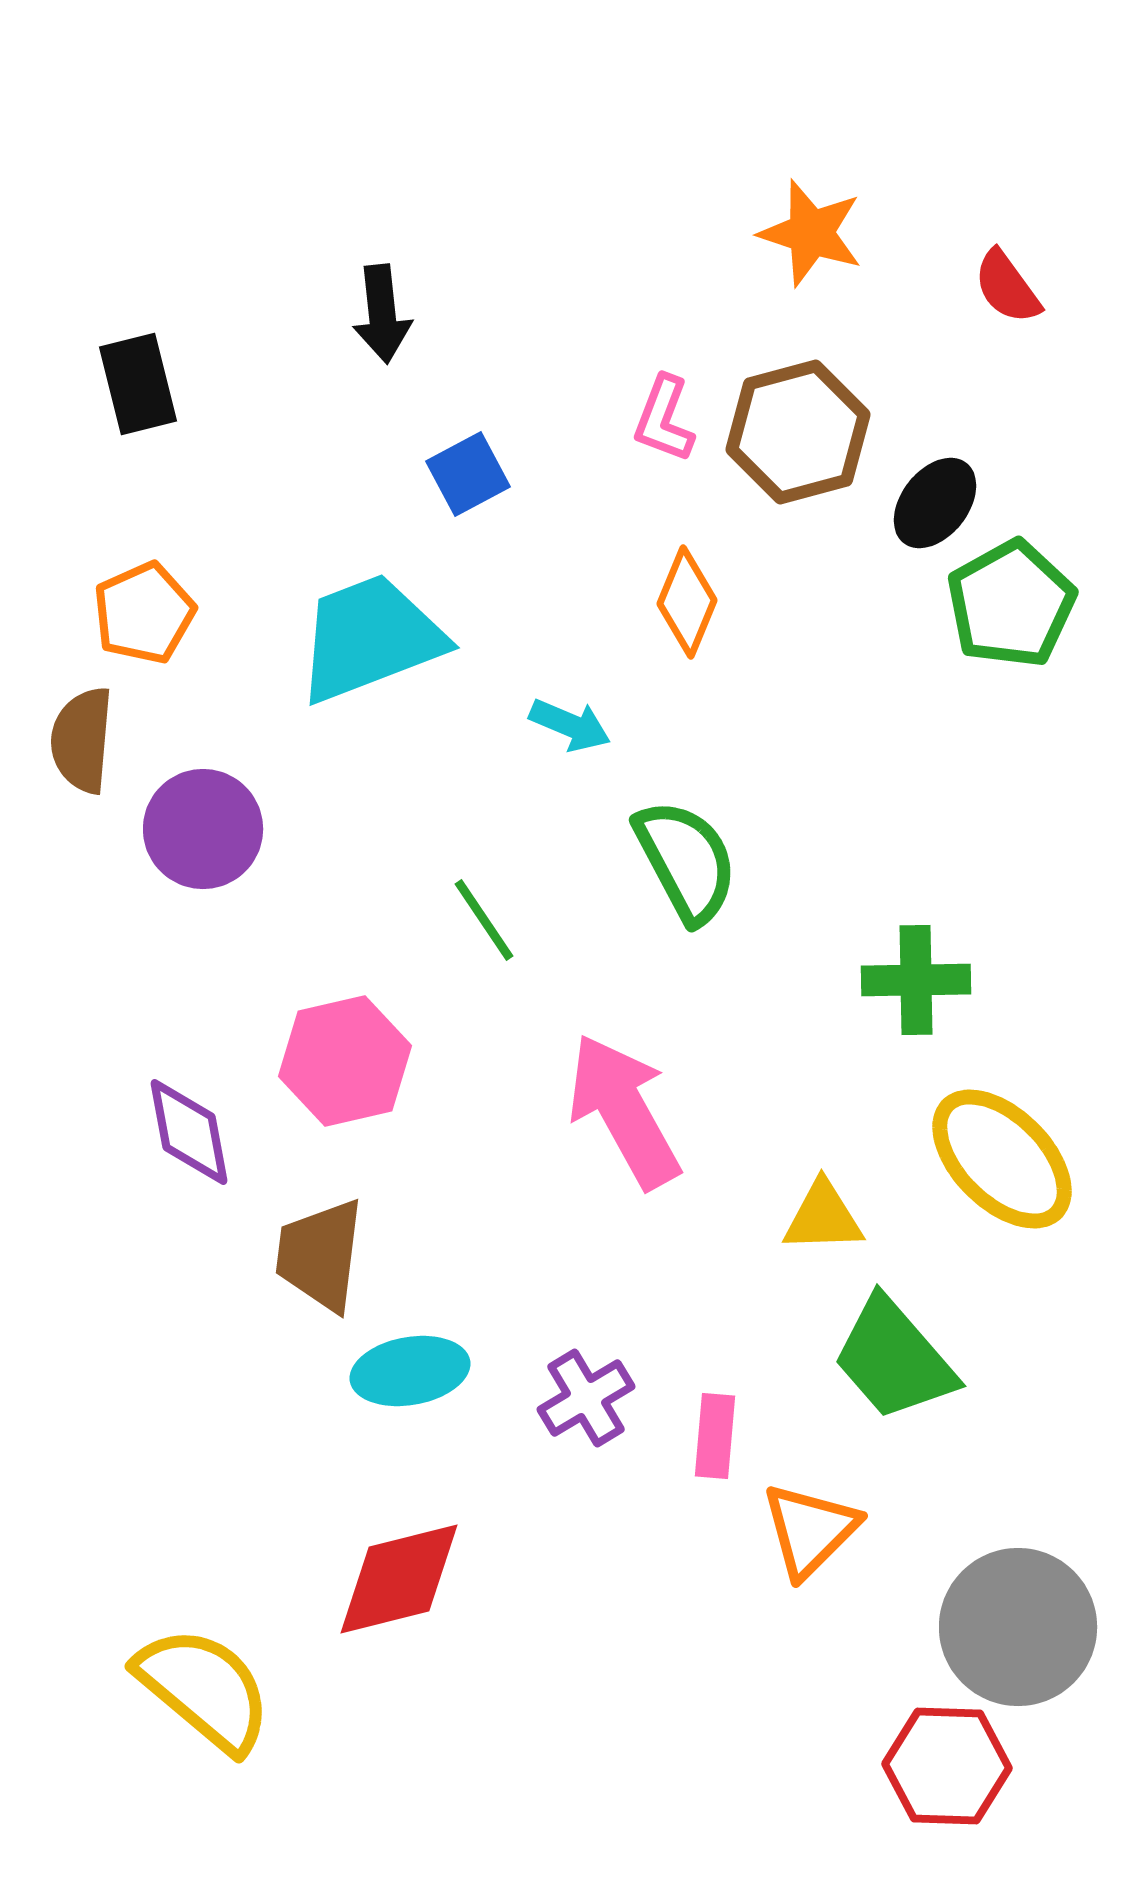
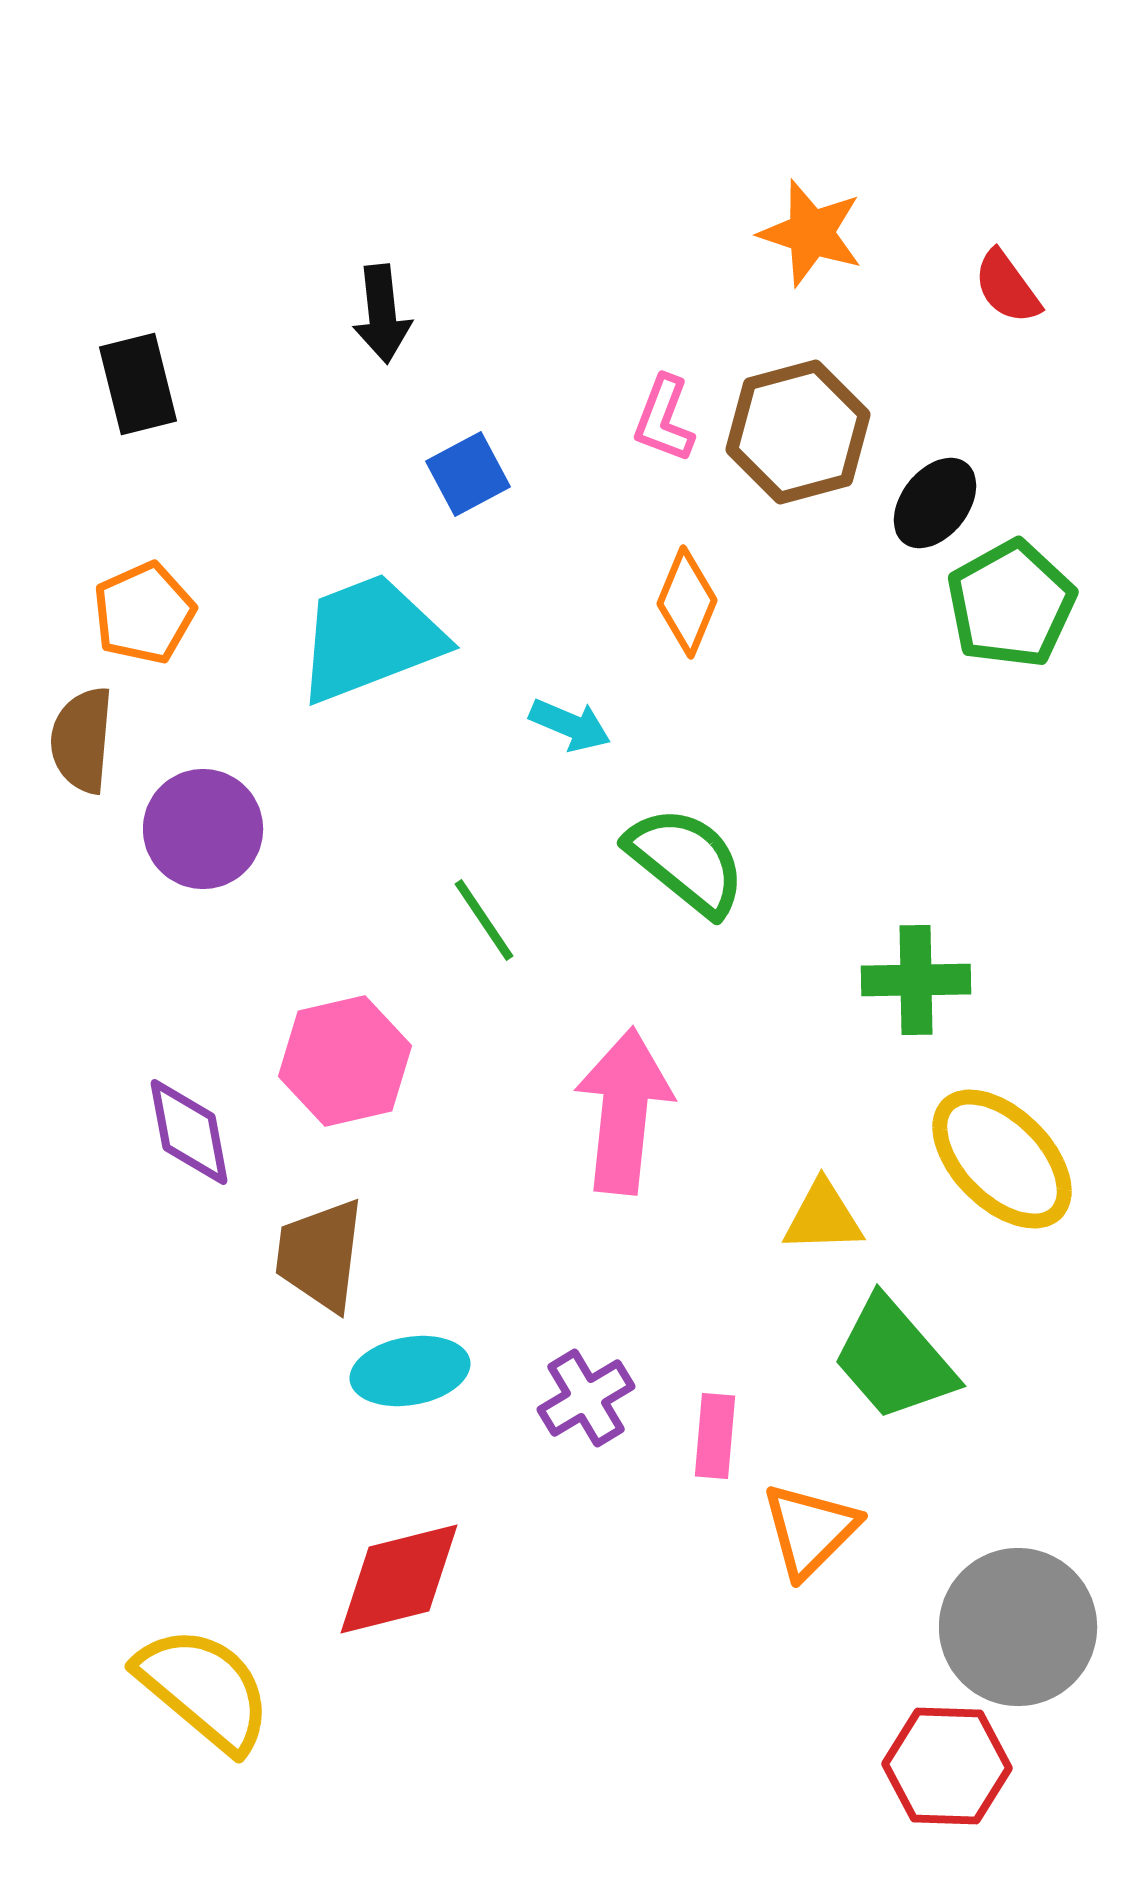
green semicircle: rotated 23 degrees counterclockwise
pink arrow: rotated 35 degrees clockwise
